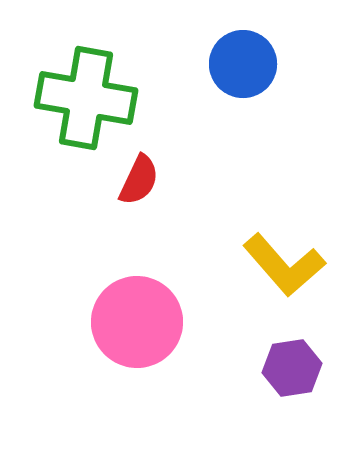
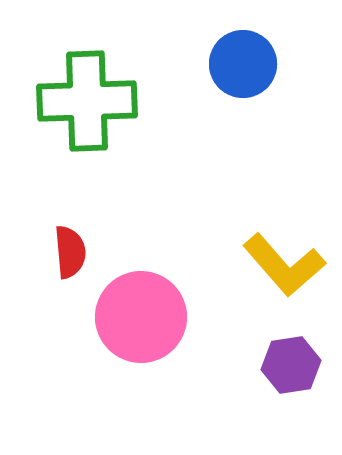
green cross: moved 1 px right, 3 px down; rotated 12 degrees counterclockwise
red semicircle: moved 69 px left, 72 px down; rotated 30 degrees counterclockwise
pink circle: moved 4 px right, 5 px up
purple hexagon: moved 1 px left, 3 px up
